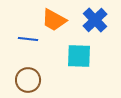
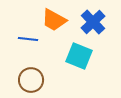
blue cross: moved 2 px left, 2 px down
cyan square: rotated 20 degrees clockwise
brown circle: moved 3 px right
